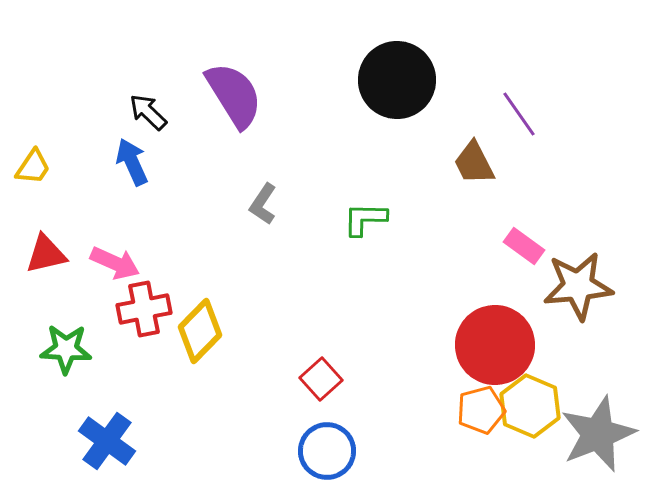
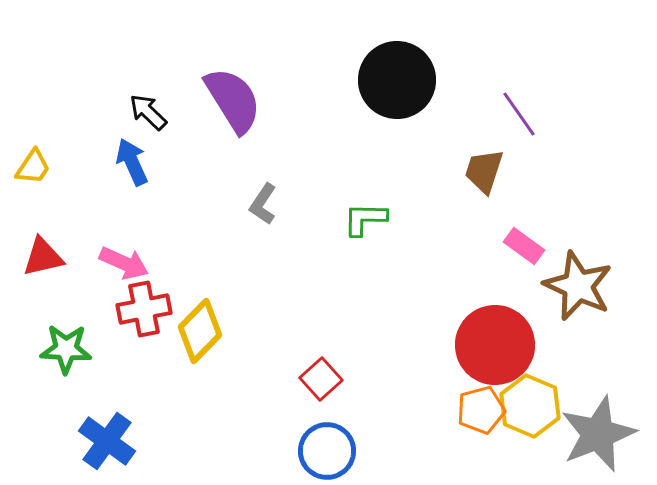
purple semicircle: moved 1 px left, 5 px down
brown trapezoid: moved 10 px right, 8 px down; rotated 45 degrees clockwise
red triangle: moved 3 px left, 3 px down
pink arrow: moved 9 px right
brown star: rotated 30 degrees clockwise
